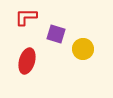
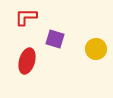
purple square: moved 1 px left, 5 px down
yellow circle: moved 13 px right
